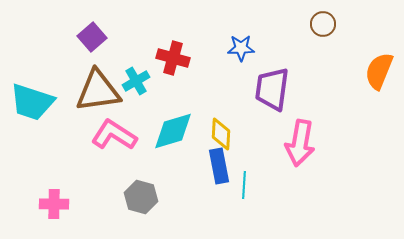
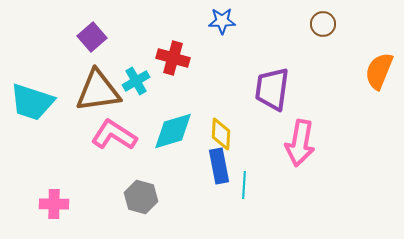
blue star: moved 19 px left, 27 px up
